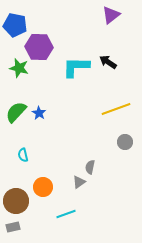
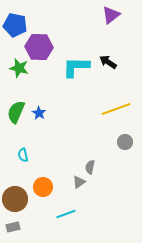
green semicircle: rotated 20 degrees counterclockwise
brown circle: moved 1 px left, 2 px up
